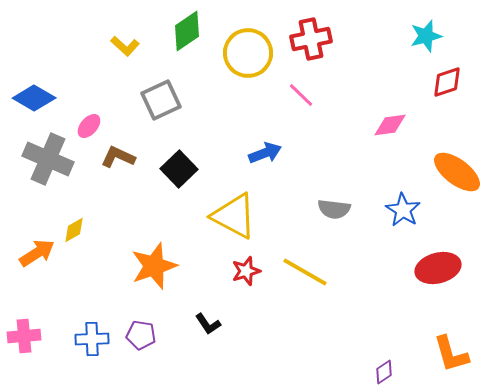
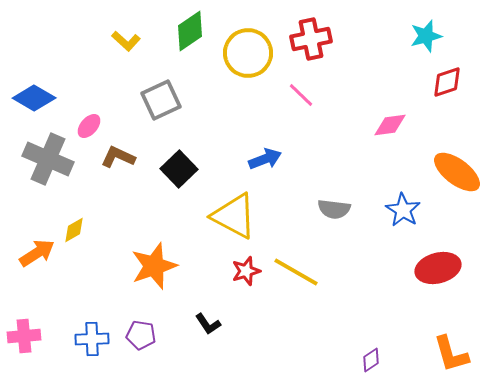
green diamond: moved 3 px right
yellow L-shape: moved 1 px right, 5 px up
blue arrow: moved 6 px down
yellow line: moved 9 px left
purple diamond: moved 13 px left, 12 px up
